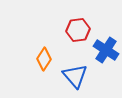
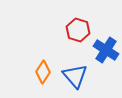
red hexagon: rotated 25 degrees clockwise
orange diamond: moved 1 px left, 13 px down
